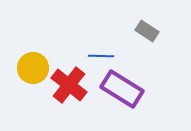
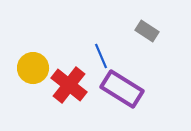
blue line: rotated 65 degrees clockwise
